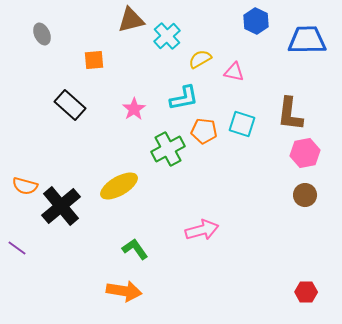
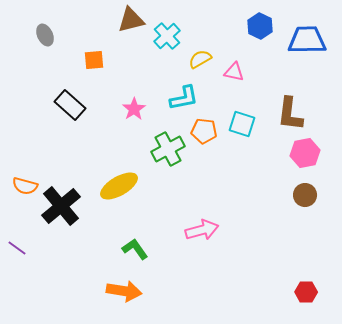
blue hexagon: moved 4 px right, 5 px down
gray ellipse: moved 3 px right, 1 px down
